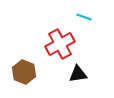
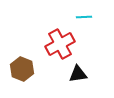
cyan line: rotated 21 degrees counterclockwise
brown hexagon: moved 2 px left, 3 px up
